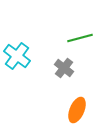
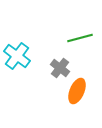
gray cross: moved 4 px left
orange ellipse: moved 19 px up
